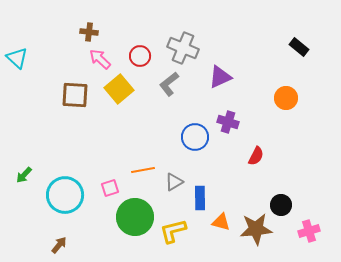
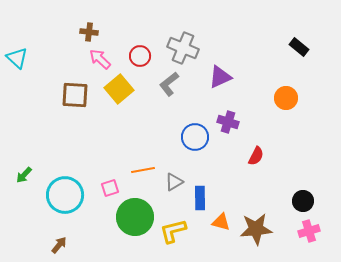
black circle: moved 22 px right, 4 px up
